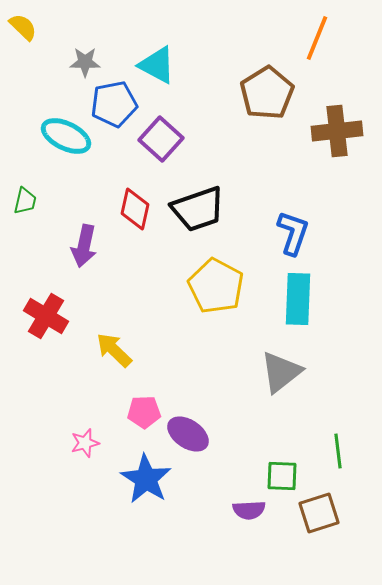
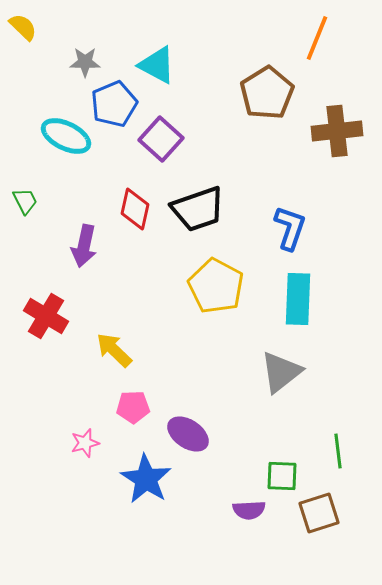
blue pentagon: rotated 12 degrees counterclockwise
green trapezoid: rotated 40 degrees counterclockwise
blue L-shape: moved 3 px left, 5 px up
pink pentagon: moved 11 px left, 5 px up
